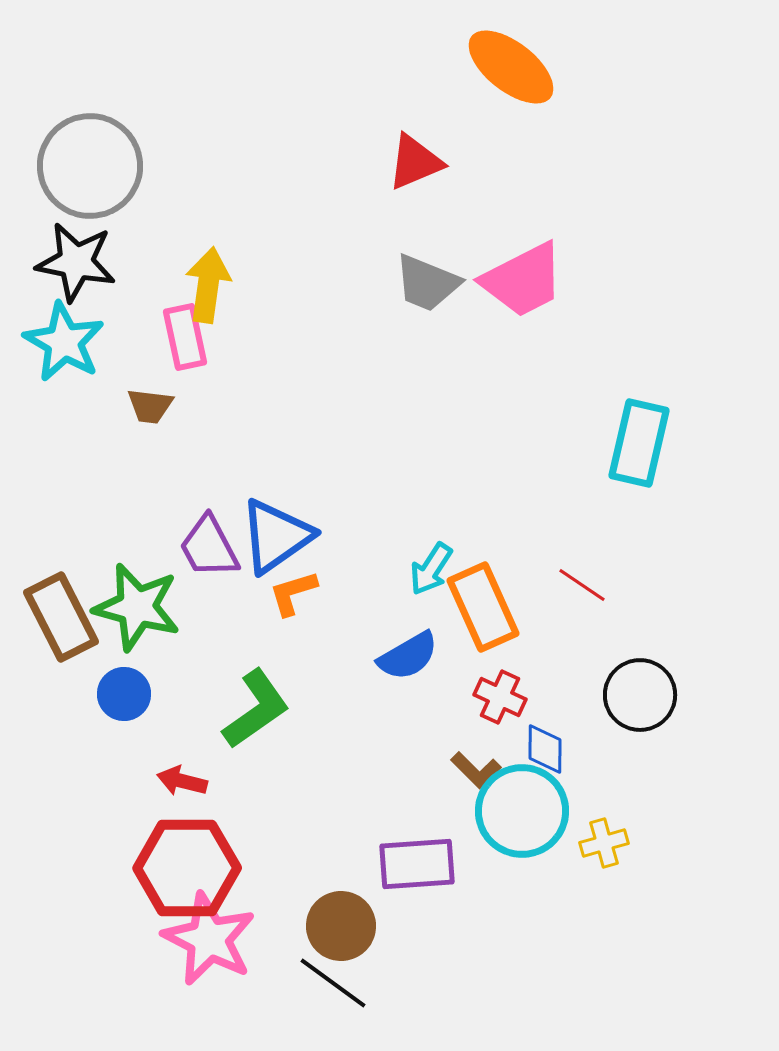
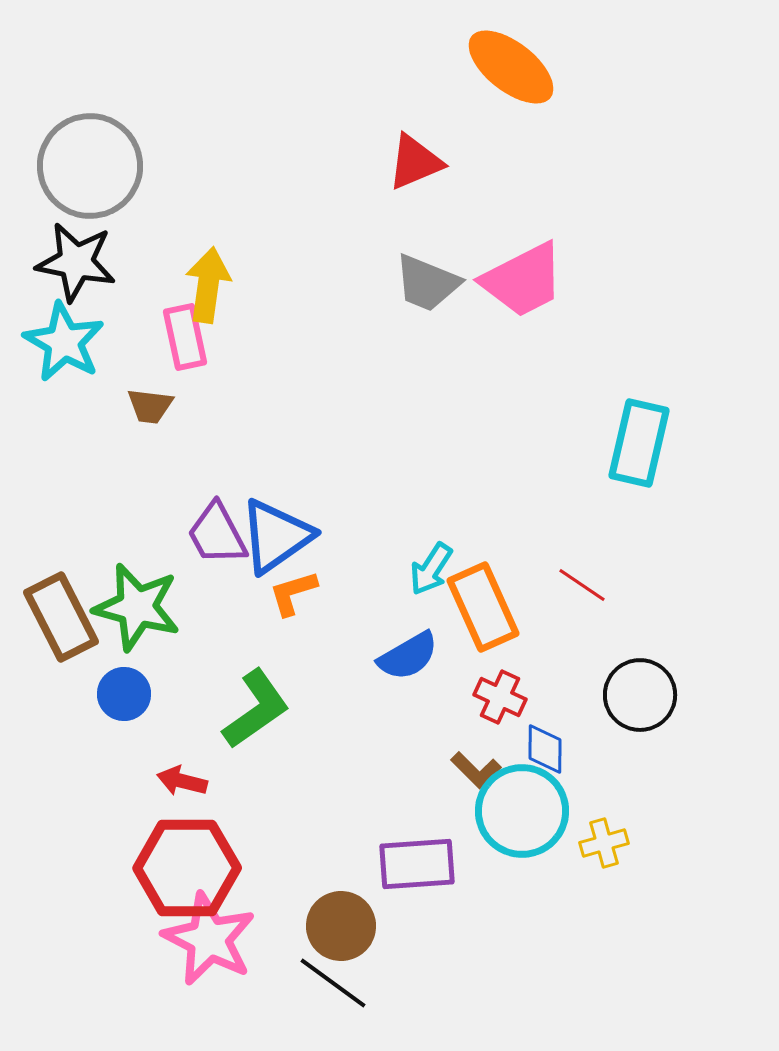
purple trapezoid: moved 8 px right, 13 px up
